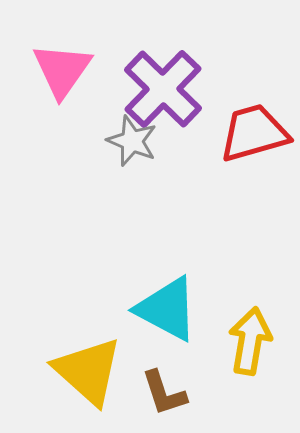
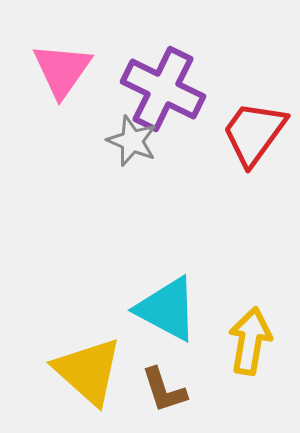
purple cross: rotated 18 degrees counterclockwise
red trapezoid: rotated 38 degrees counterclockwise
brown L-shape: moved 3 px up
